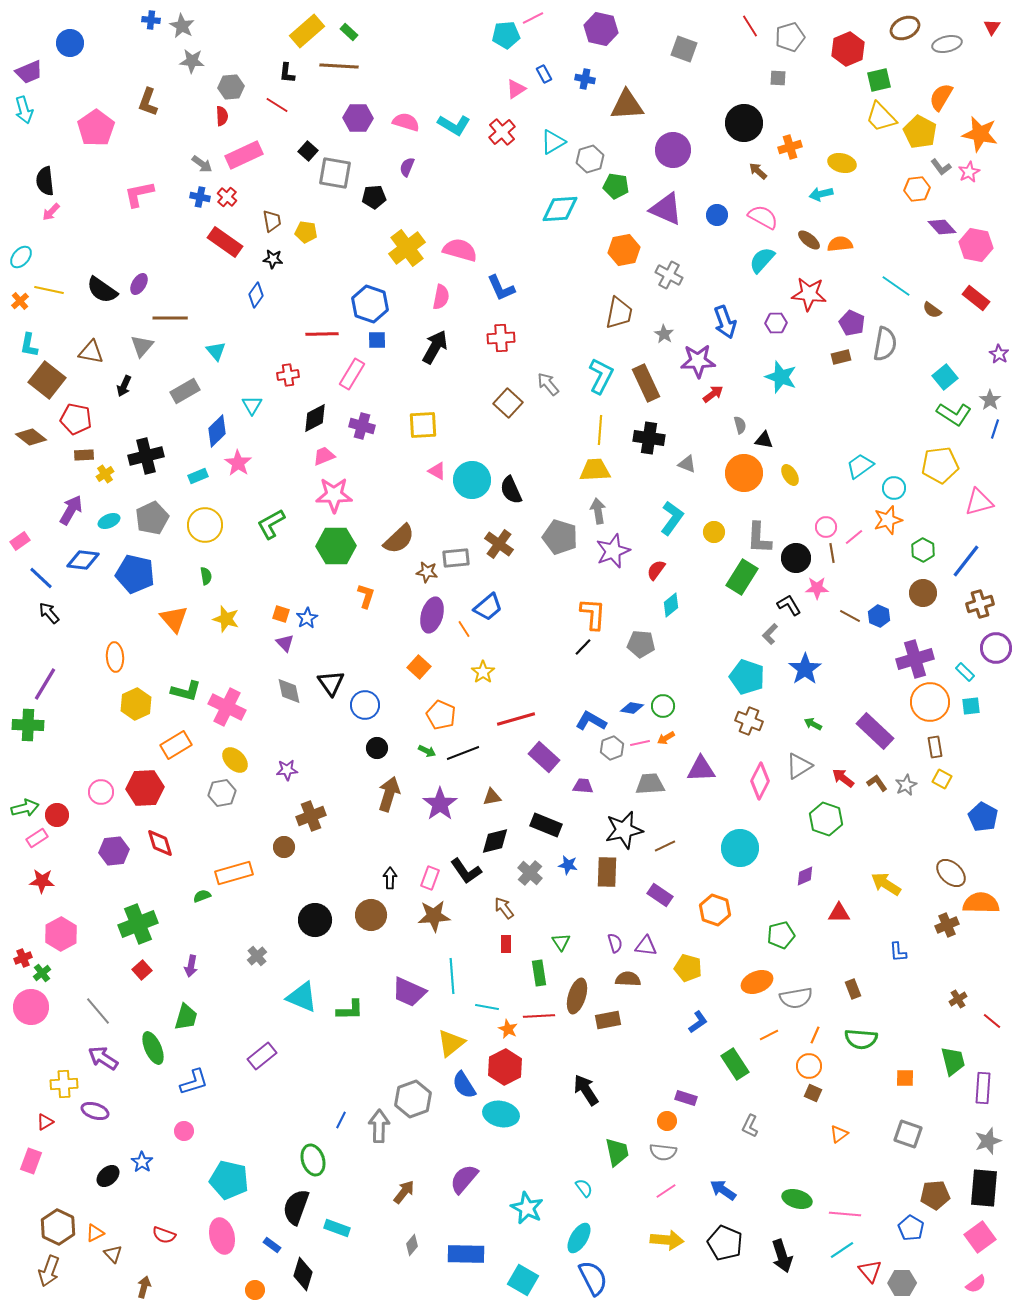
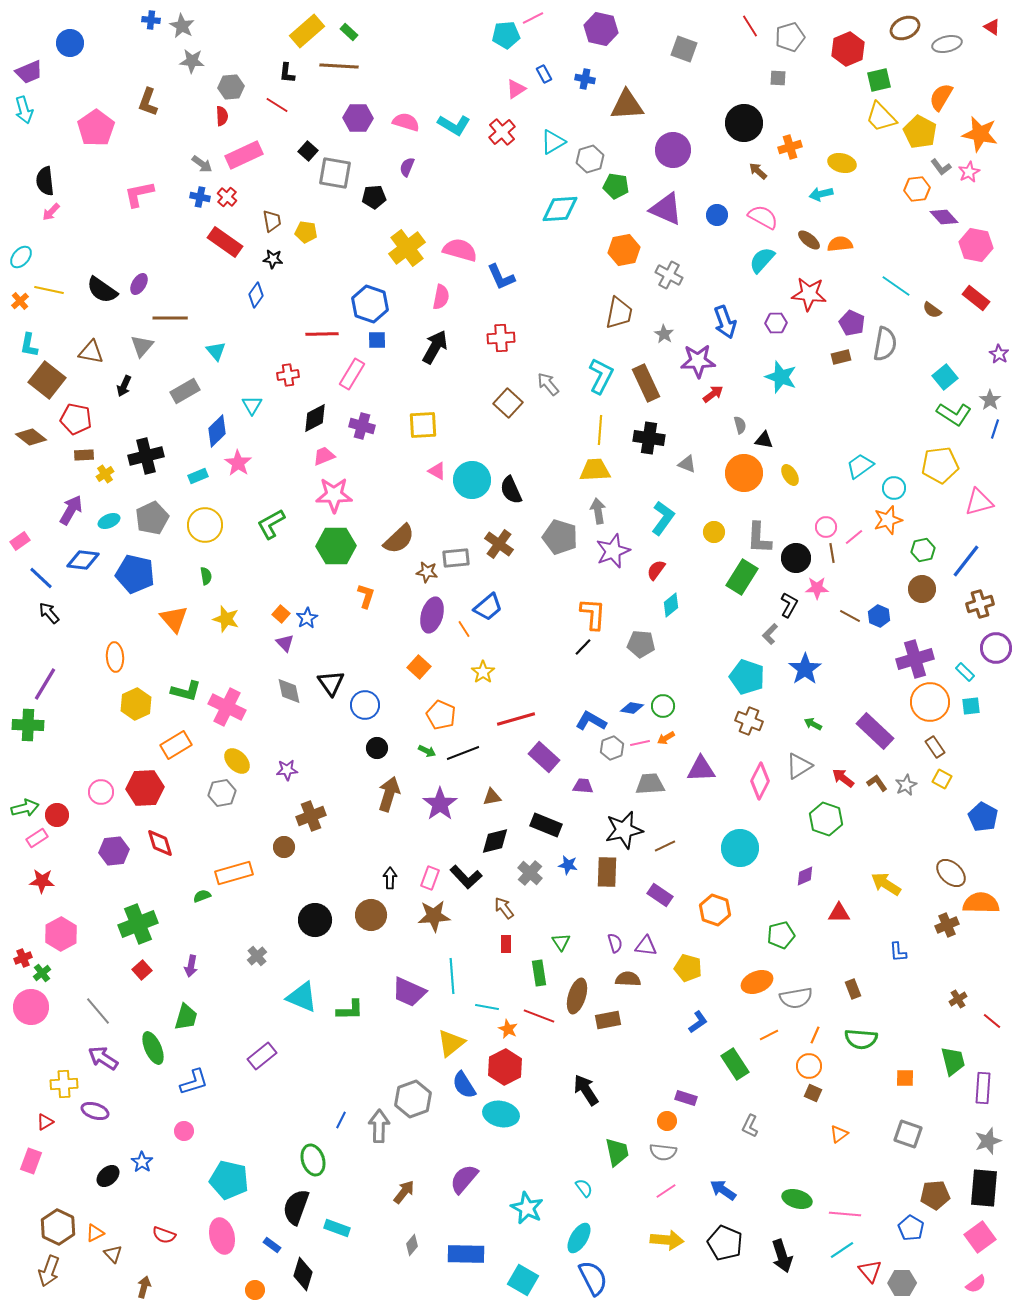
red triangle at (992, 27): rotated 30 degrees counterclockwise
purple diamond at (942, 227): moved 2 px right, 10 px up
blue L-shape at (501, 288): moved 11 px up
cyan L-shape at (672, 518): moved 9 px left
green hexagon at (923, 550): rotated 20 degrees clockwise
brown circle at (923, 593): moved 1 px left, 4 px up
black L-shape at (789, 605): rotated 60 degrees clockwise
orange square at (281, 614): rotated 24 degrees clockwise
brown rectangle at (935, 747): rotated 25 degrees counterclockwise
yellow ellipse at (235, 760): moved 2 px right, 1 px down
black L-shape at (466, 871): moved 6 px down; rotated 8 degrees counterclockwise
red line at (539, 1016): rotated 24 degrees clockwise
